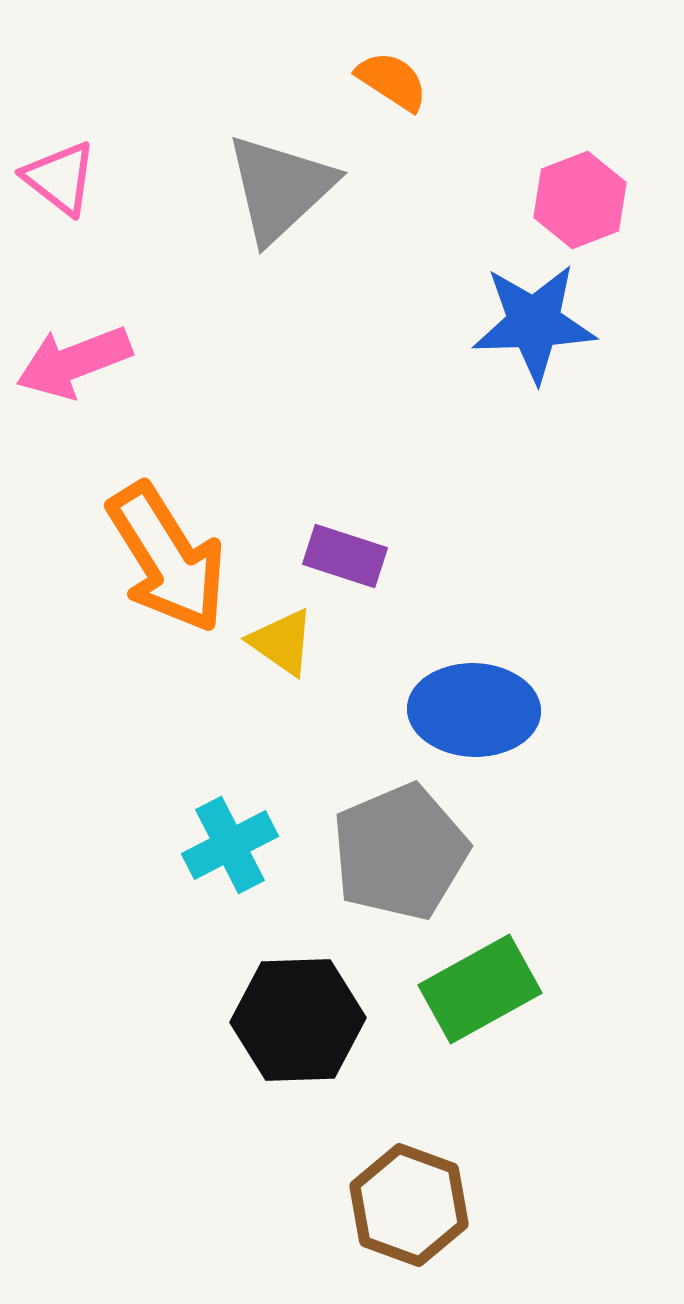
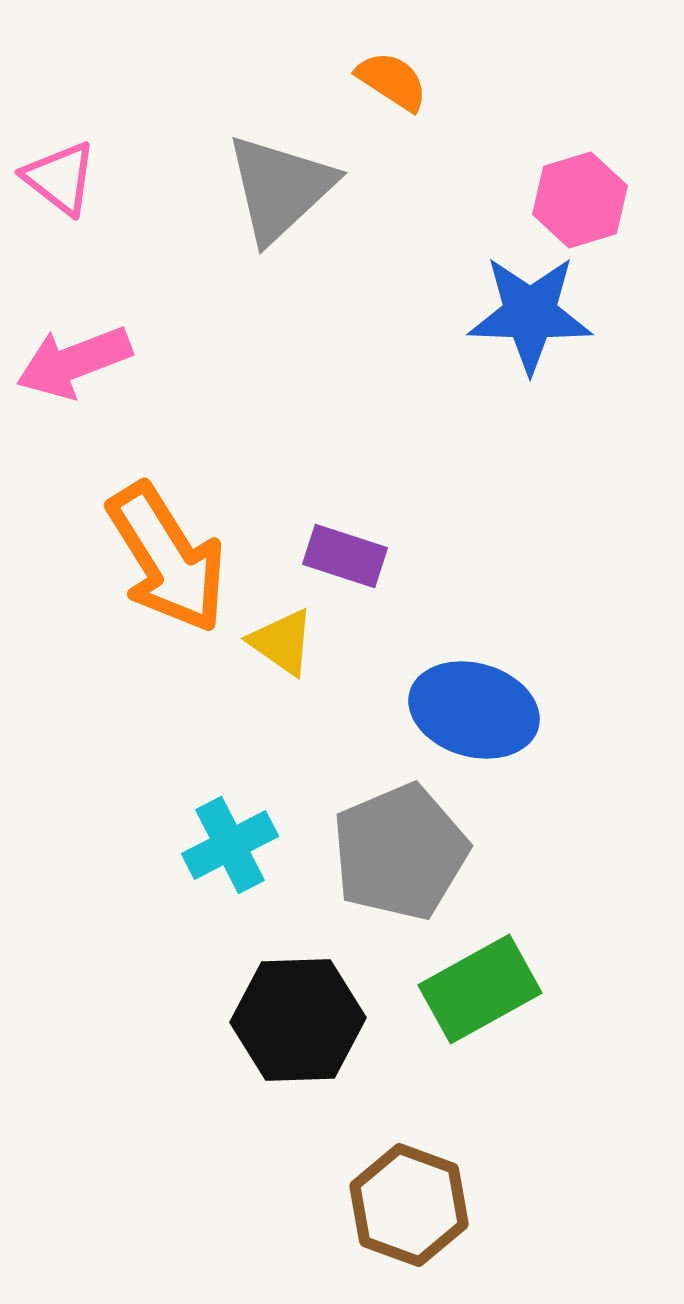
pink hexagon: rotated 4 degrees clockwise
blue star: moved 4 px left, 9 px up; rotated 4 degrees clockwise
blue ellipse: rotated 14 degrees clockwise
